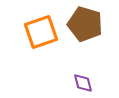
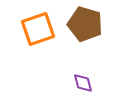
orange square: moved 3 px left, 3 px up
